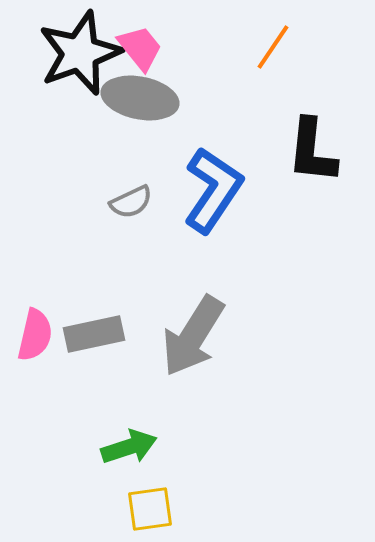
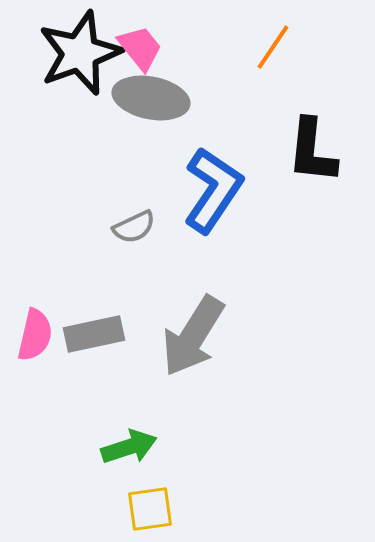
gray ellipse: moved 11 px right
gray semicircle: moved 3 px right, 25 px down
